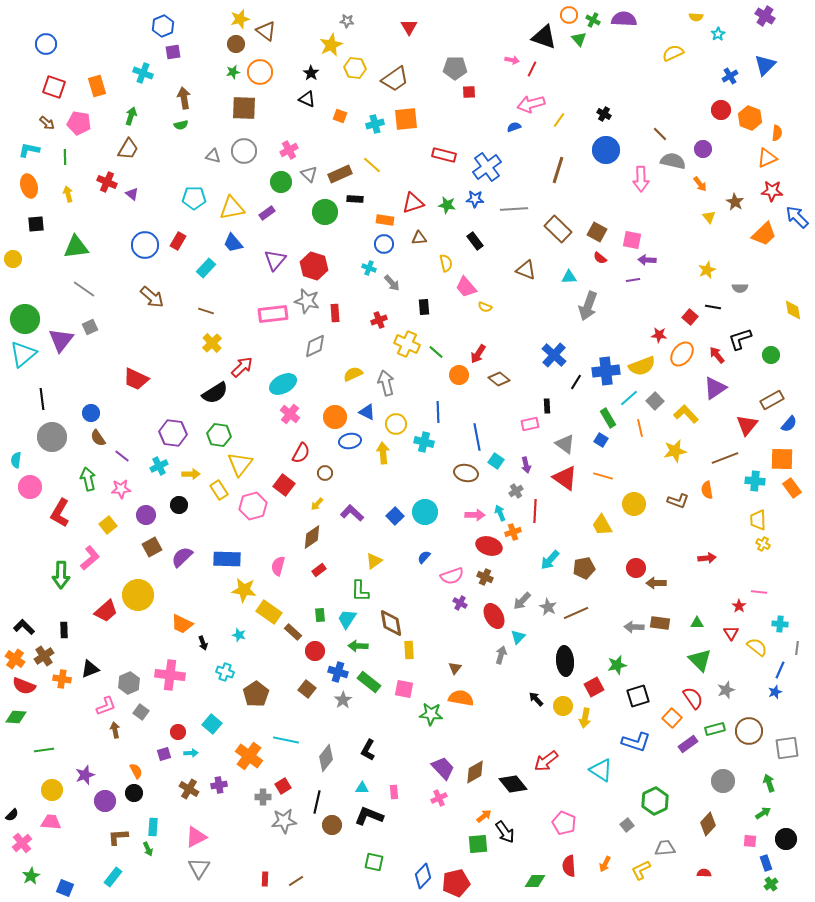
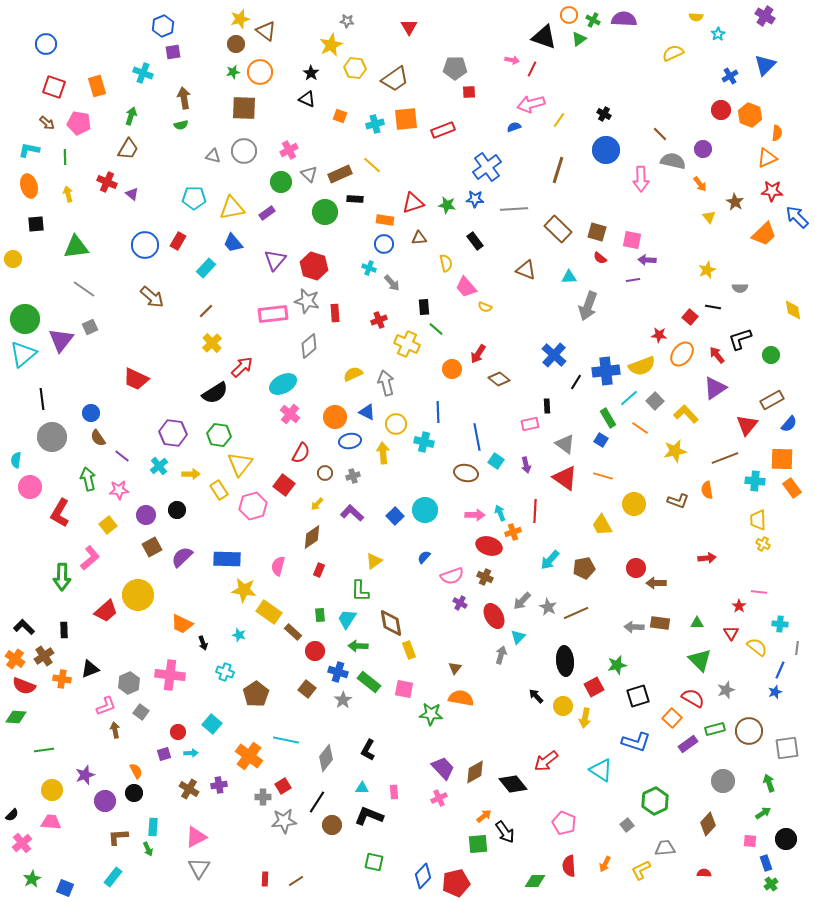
green triangle at (579, 39): rotated 35 degrees clockwise
orange hexagon at (750, 118): moved 3 px up
red rectangle at (444, 155): moved 1 px left, 25 px up; rotated 35 degrees counterclockwise
brown square at (597, 232): rotated 12 degrees counterclockwise
brown line at (206, 311): rotated 63 degrees counterclockwise
gray diamond at (315, 346): moved 6 px left; rotated 15 degrees counterclockwise
green line at (436, 352): moved 23 px up
orange circle at (459, 375): moved 7 px left, 6 px up
orange line at (640, 428): rotated 42 degrees counterclockwise
cyan cross at (159, 466): rotated 12 degrees counterclockwise
pink star at (121, 489): moved 2 px left, 1 px down
gray cross at (516, 491): moved 163 px left, 15 px up; rotated 16 degrees clockwise
black circle at (179, 505): moved 2 px left, 5 px down
cyan circle at (425, 512): moved 2 px up
red rectangle at (319, 570): rotated 32 degrees counterclockwise
green arrow at (61, 575): moved 1 px right, 2 px down
yellow rectangle at (409, 650): rotated 18 degrees counterclockwise
red semicircle at (693, 698): rotated 25 degrees counterclockwise
black arrow at (536, 699): moved 3 px up
black line at (317, 802): rotated 20 degrees clockwise
green star at (31, 876): moved 1 px right, 3 px down
